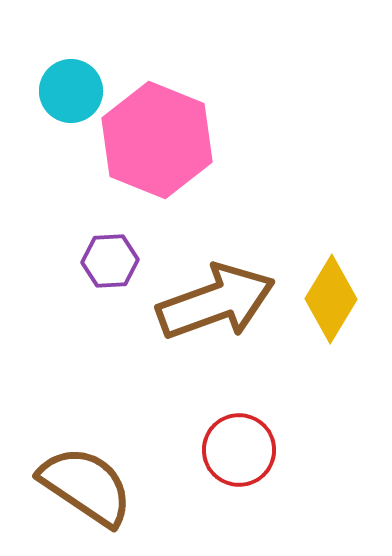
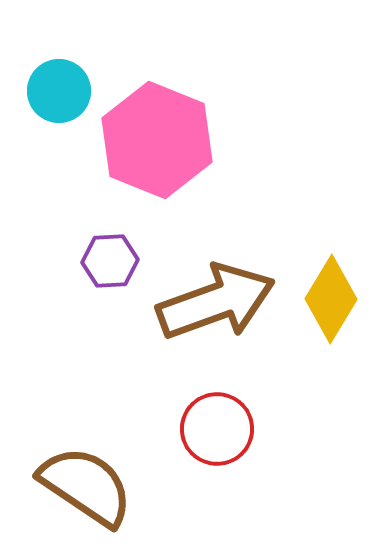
cyan circle: moved 12 px left
red circle: moved 22 px left, 21 px up
